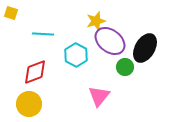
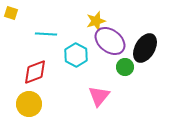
cyan line: moved 3 px right
